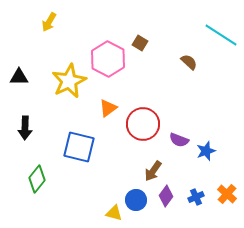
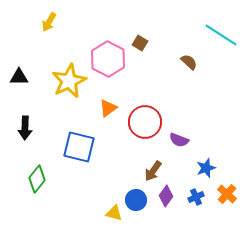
red circle: moved 2 px right, 2 px up
blue star: moved 17 px down
